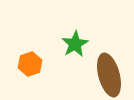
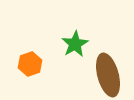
brown ellipse: moved 1 px left
